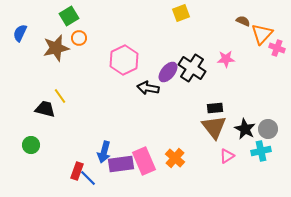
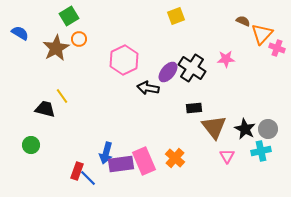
yellow square: moved 5 px left, 3 px down
blue semicircle: rotated 96 degrees clockwise
orange circle: moved 1 px down
brown star: rotated 16 degrees counterclockwise
yellow line: moved 2 px right
black rectangle: moved 21 px left
blue arrow: moved 2 px right, 1 px down
pink triangle: rotated 28 degrees counterclockwise
